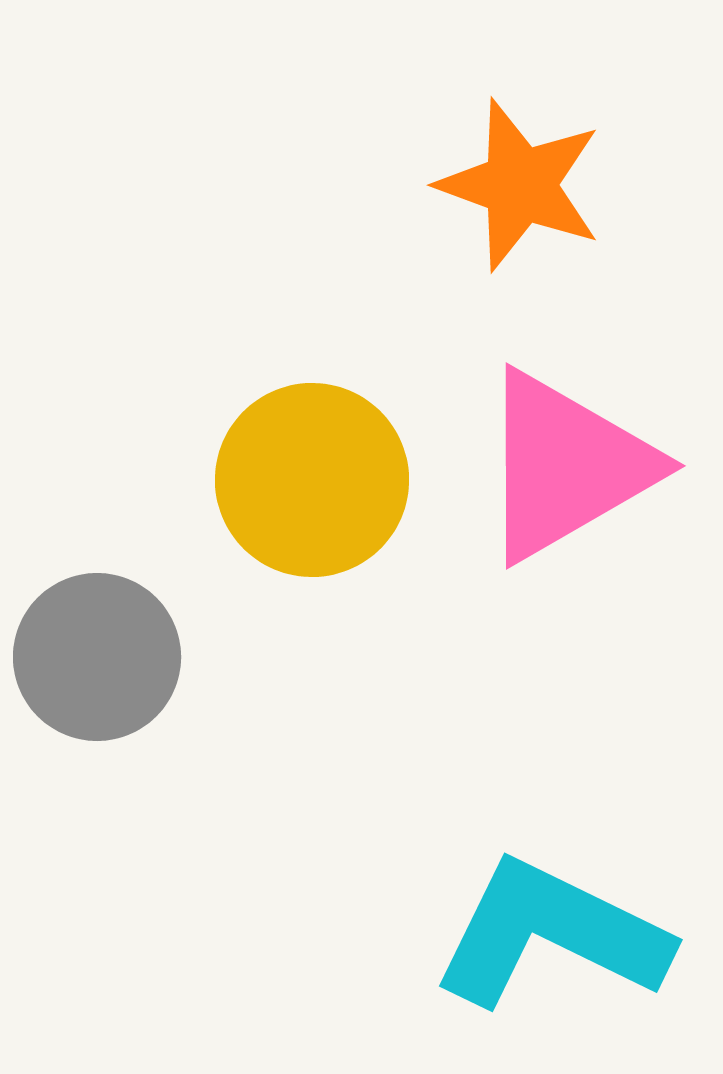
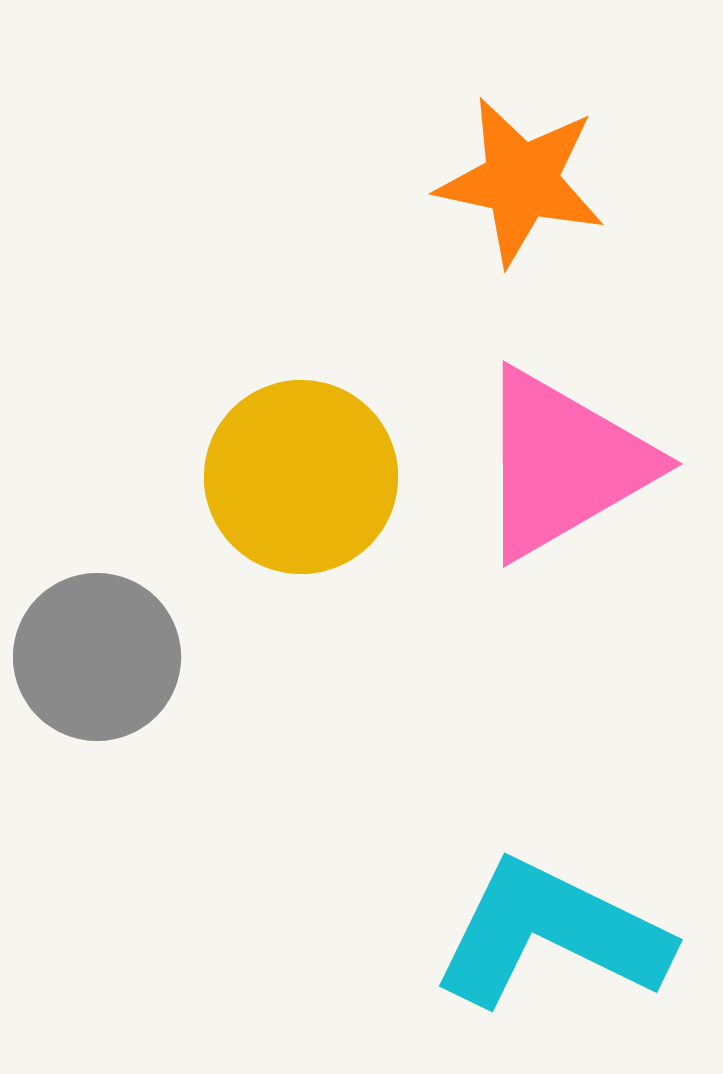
orange star: moved 1 px right, 4 px up; rotated 8 degrees counterclockwise
pink triangle: moved 3 px left, 2 px up
yellow circle: moved 11 px left, 3 px up
